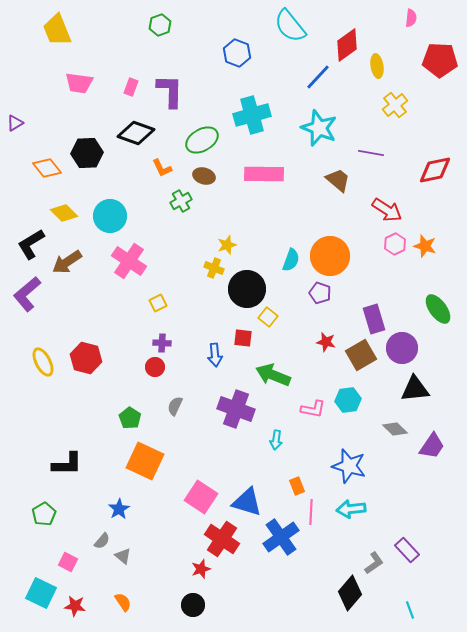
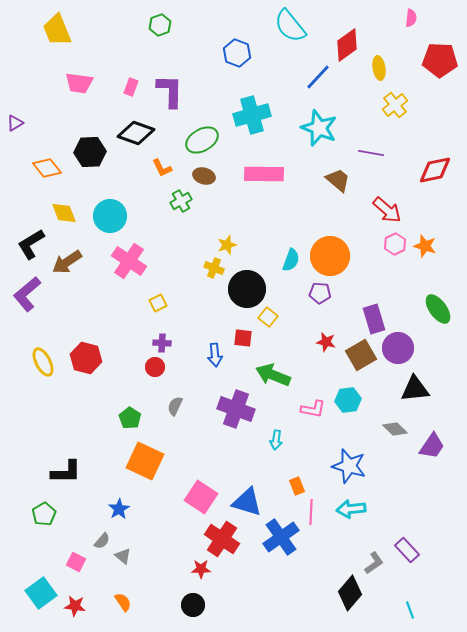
yellow ellipse at (377, 66): moved 2 px right, 2 px down
black hexagon at (87, 153): moved 3 px right, 1 px up
red arrow at (387, 210): rotated 8 degrees clockwise
yellow diamond at (64, 213): rotated 24 degrees clockwise
purple pentagon at (320, 293): rotated 15 degrees counterclockwise
purple circle at (402, 348): moved 4 px left
black L-shape at (67, 464): moved 1 px left, 8 px down
pink square at (68, 562): moved 8 px right
red star at (201, 569): rotated 18 degrees clockwise
cyan square at (41, 593): rotated 28 degrees clockwise
